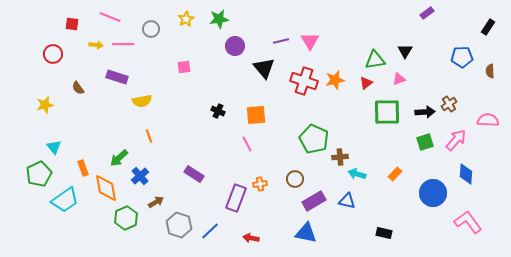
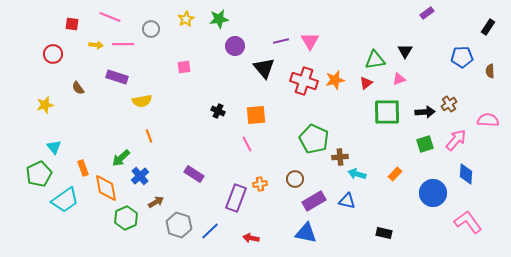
green square at (425, 142): moved 2 px down
green arrow at (119, 158): moved 2 px right
